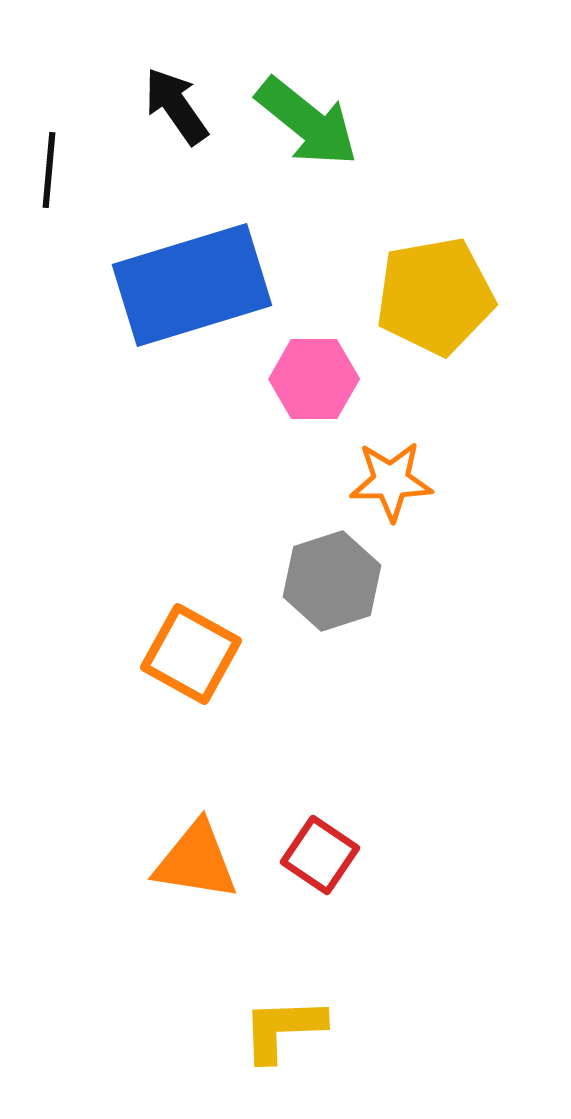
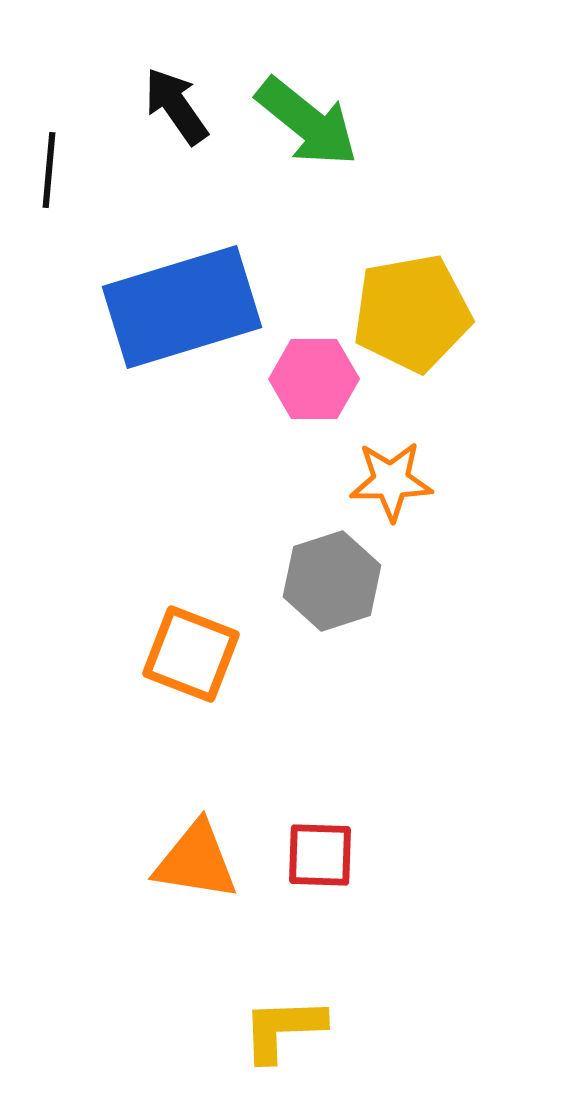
blue rectangle: moved 10 px left, 22 px down
yellow pentagon: moved 23 px left, 17 px down
orange square: rotated 8 degrees counterclockwise
red square: rotated 32 degrees counterclockwise
